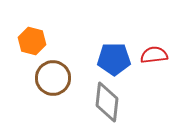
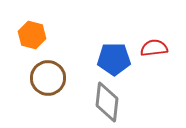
orange hexagon: moved 6 px up
red semicircle: moved 7 px up
brown circle: moved 5 px left
